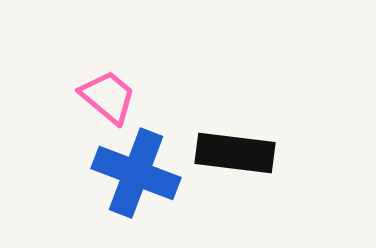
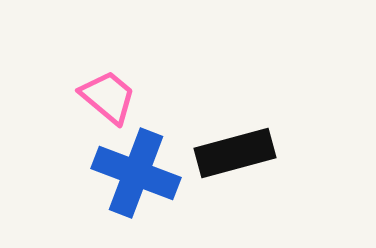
black rectangle: rotated 22 degrees counterclockwise
